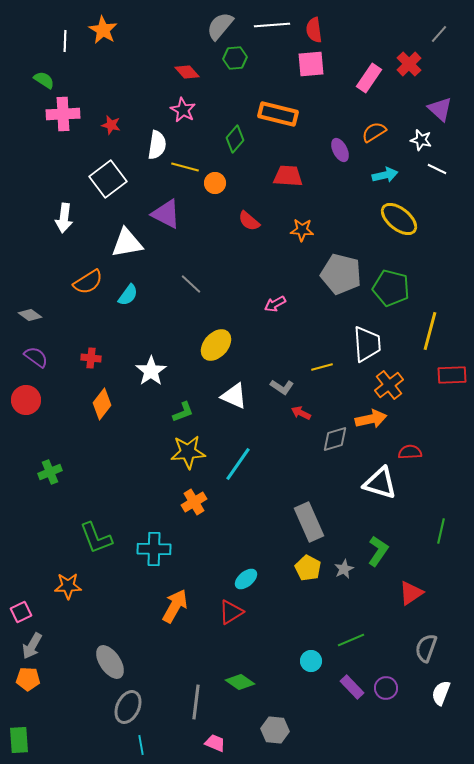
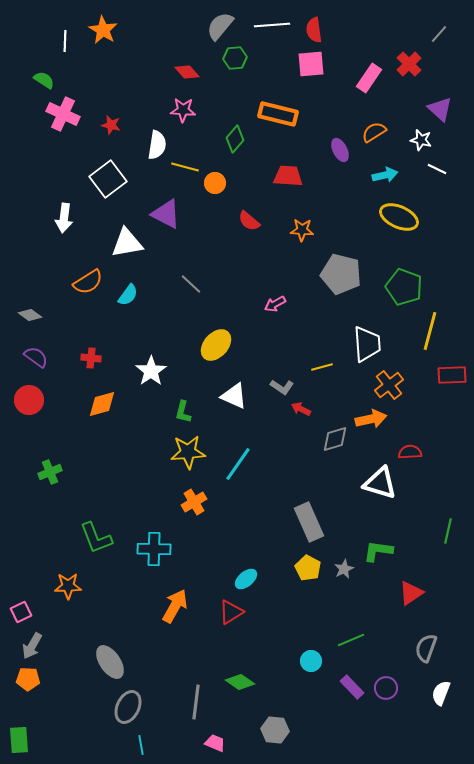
pink star at (183, 110): rotated 25 degrees counterclockwise
pink cross at (63, 114): rotated 28 degrees clockwise
yellow ellipse at (399, 219): moved 2 px up; rotated 15 degrees counterclockwise
green pentagon at (391, 288): moved 13 px right, 1 px up; rotated 6 degrees clockwise
red circle at (26, 400): moved 3 px right
orange diamond at (102, 404): rotated 36 degrees clockwise
green L-shape at (183, 412): rotated 125 degrees clockwise
red arrow at (301, 413): moved 4 px up
green line at (441, 531): moved 7 px right
green L-shape at (378, 551): rotated 116 degrees counterclockwise
